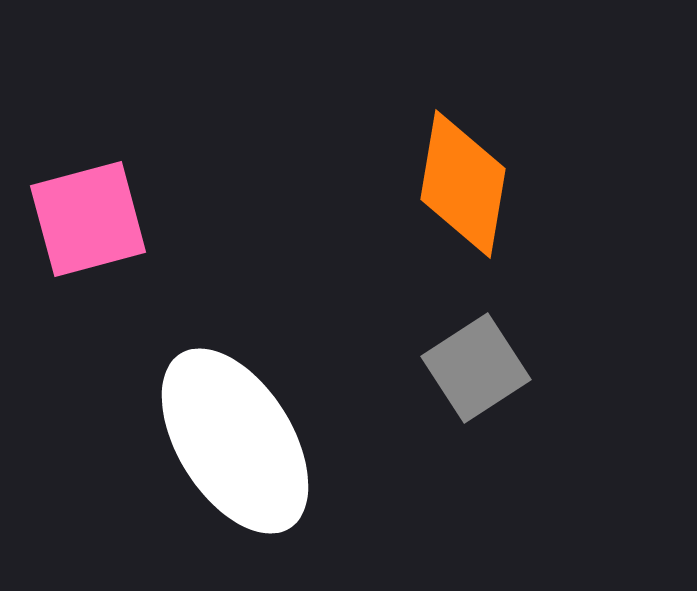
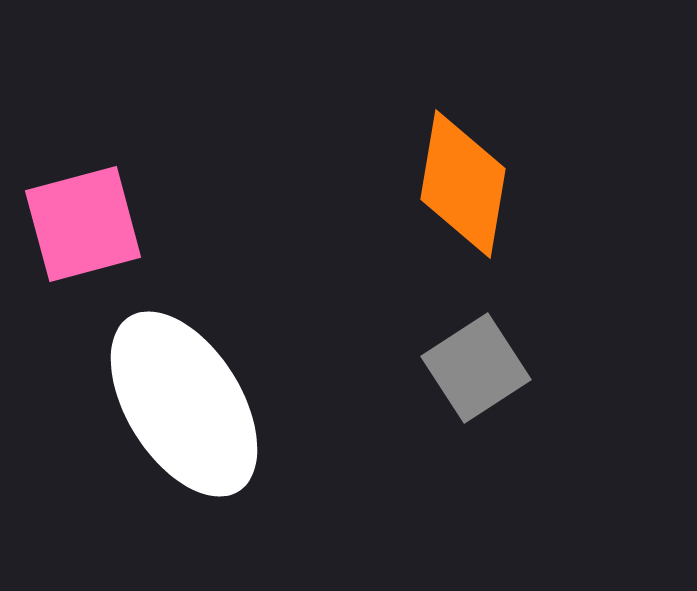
pink square: moved 5 px left, 5 px down
white ellipse: moved 51 px left, 37 px up
